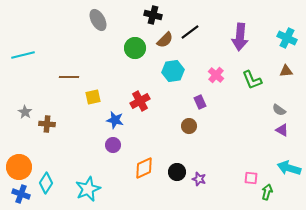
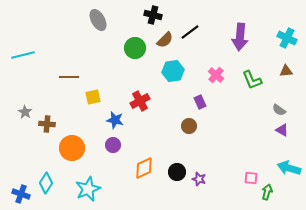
orange circle: moved 53 px right, 19 px up
